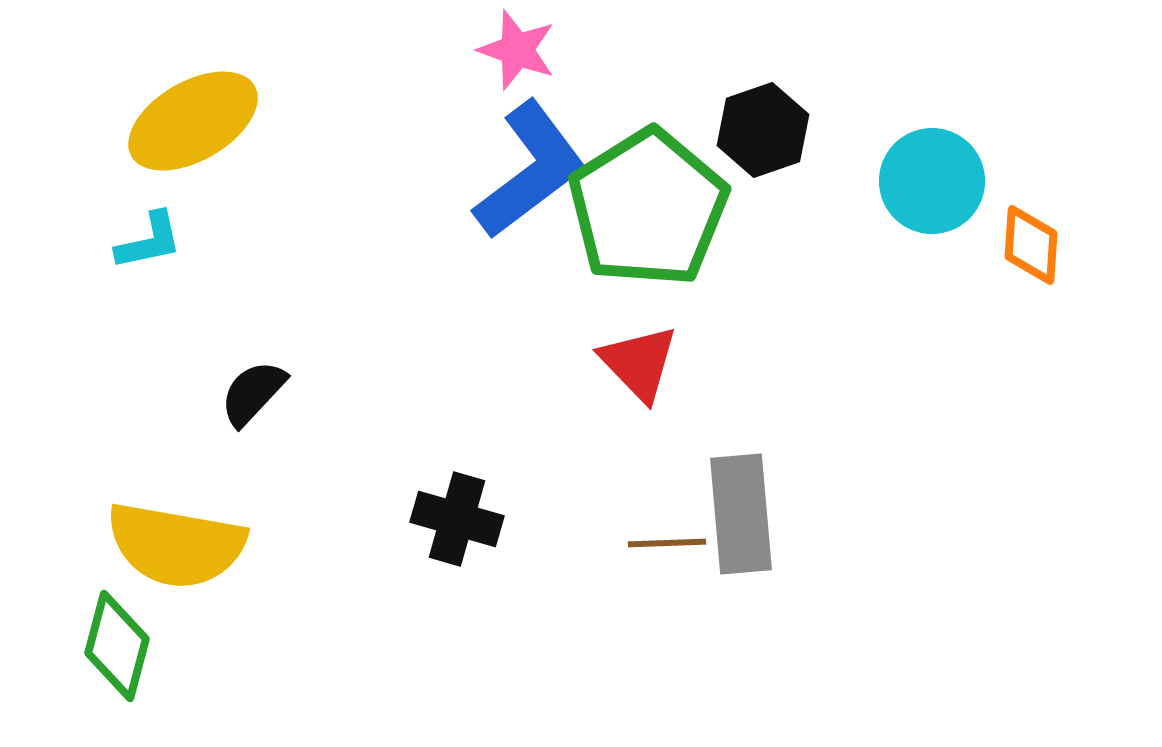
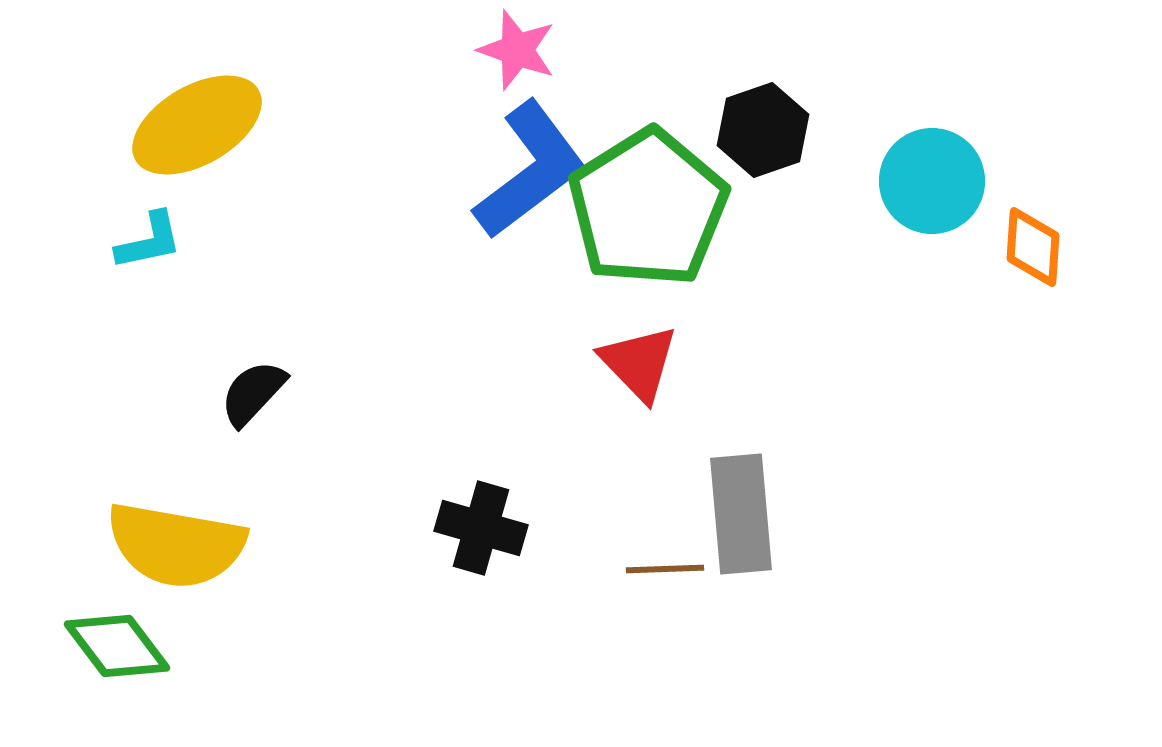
yellow ellipse: moved 4 px right, 4 px down
orange diamond: moved 2 px right, 2 px down
black cross: moved 24 px right, 9 px down
brown line: moved 2 px left, 26 px down
green diamond: rotated 52 degrees counterclockwise
